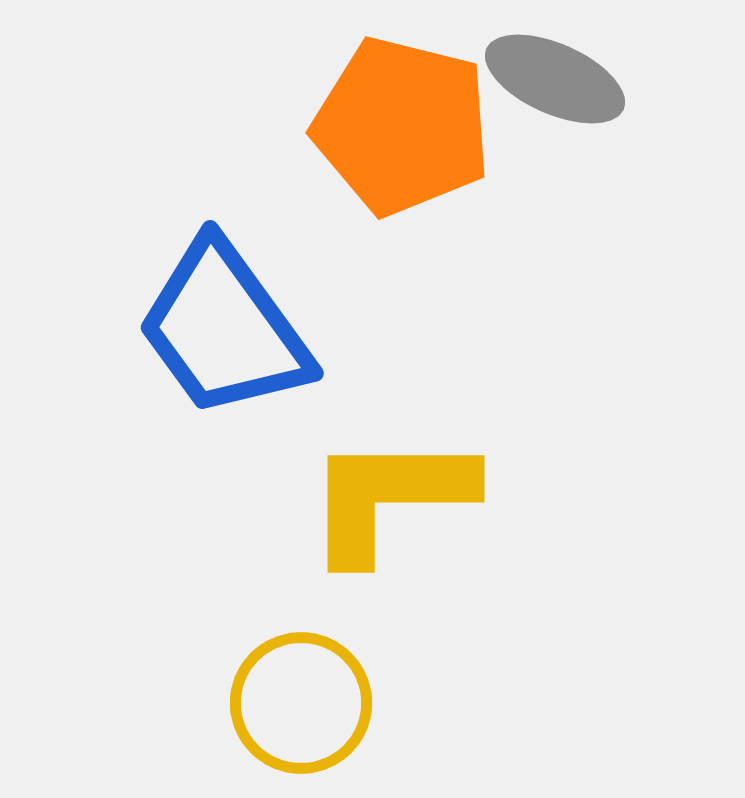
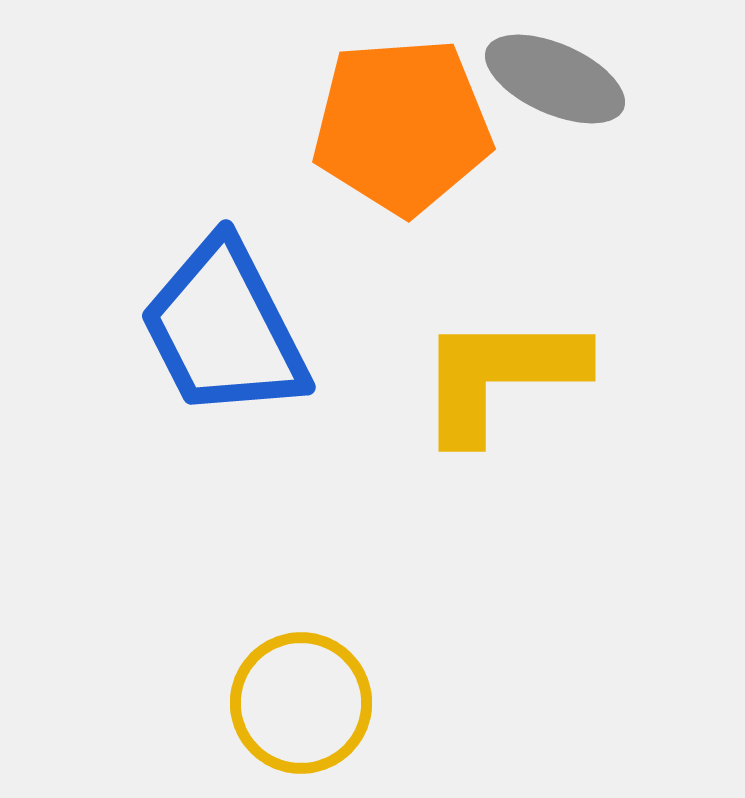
orange pentagon: rotated 18 degrees counterclockwise
blue trapezoid: rotated 9 degrees clockwise
yellow L-shape: moved 111 px right, 121 px up
